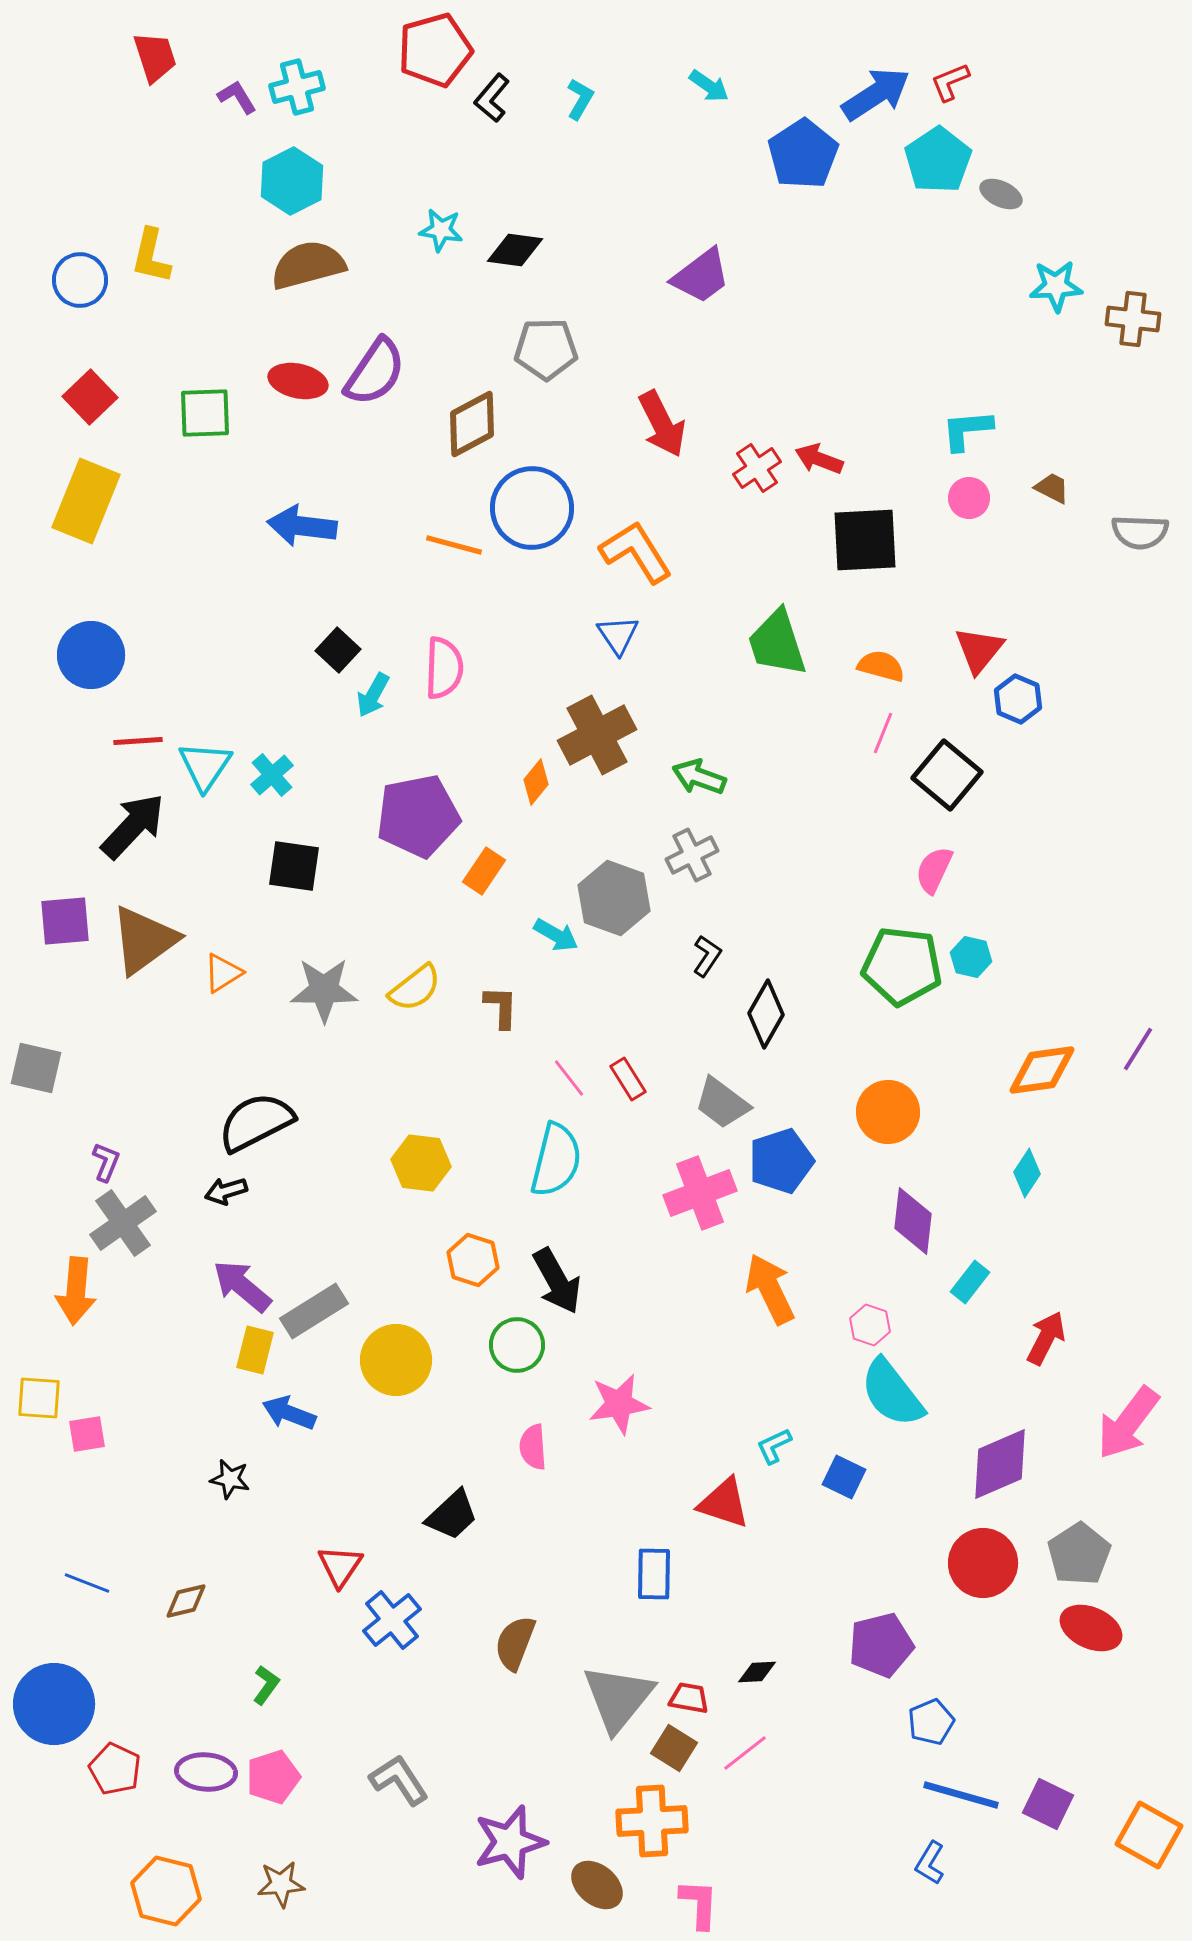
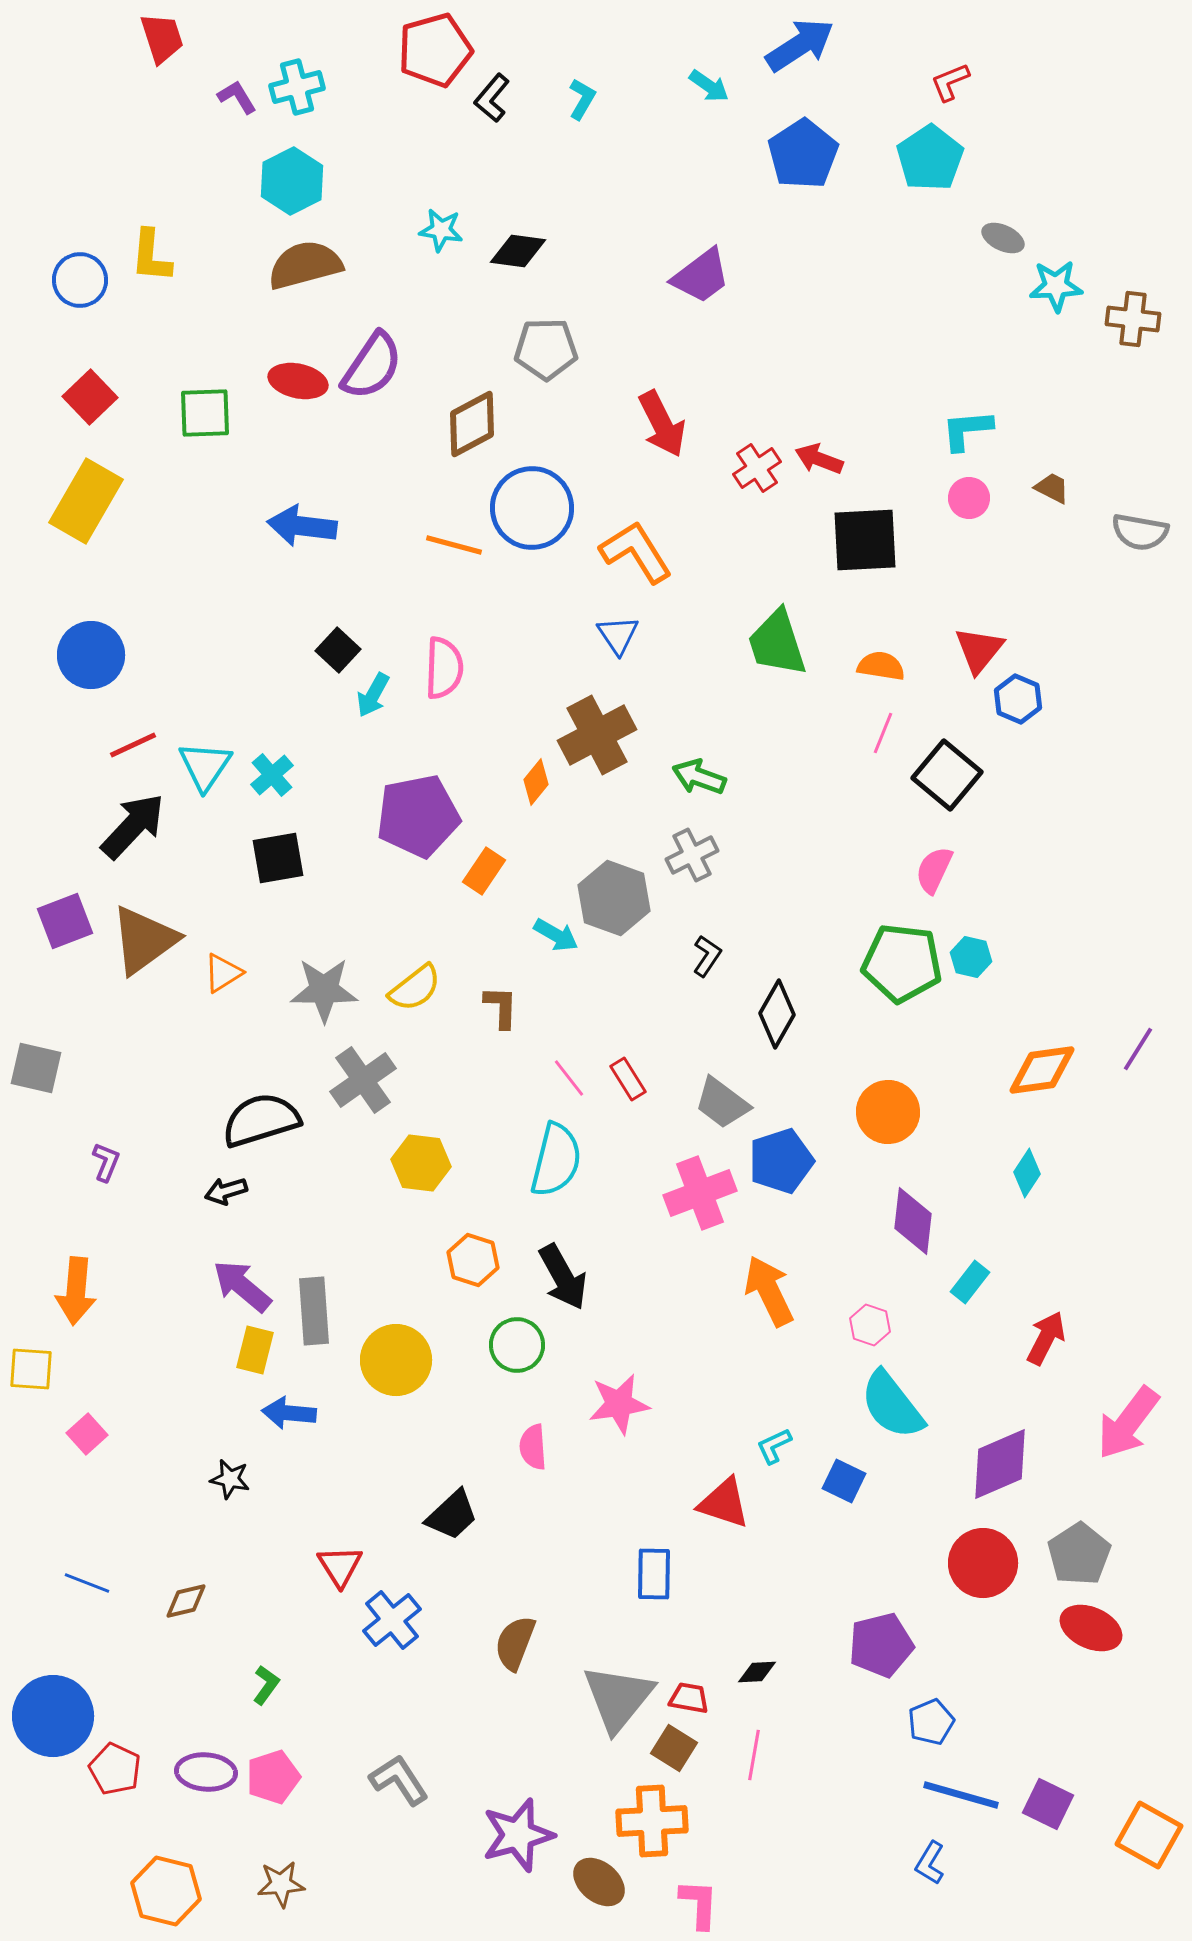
red trapezoid at (155, 57): moved 7 px right, 19 px up
blue arrow at (876, 94): moved 76 px left, 49 px up
cyan L-shape at (580, 99): moved 2 px right
cyan pentagon at (938, 160): moved 8 px left, 2 px up
gray ellipse at (1001, 194): moved 2 px right, 44 px down
black diamond at (515, 250): moved 3 px right, 1 px down
yellow L-shape at (151, 256): rotated 8 degrees counterclockwise
brown semicircle at (308, 265): moved 3 px left
purple semicircle at (375, 372): moved 3 px left, 6 px up
yellow rectangle at (86, 501): rotated 8 degrees clockwise
gray semicircle at (1140, 532): rotated 8 degrees clockwise
orange semicircle at (881, 666): rotated 6 degrees counterclockwise
red line at (138, 741): moved 5 px left, 4 px down; rotated 21 degrees counterclockwise
black square at (294, 866): moved 16 px left, 8 px up; rotated 18 degrees counterclockwise
purple square at (65, 921): rotated 16 degrees counterclockwise
green pentagon at (902, 966): moved 3 px up
black diamond at (766, 1014): moved 11 px right
black semicircle at (256, 1122): moved 5 px right, 2 px up; rotated 10 degrees clockwise
gray cross at (123, 1223): moved 240 px right, 143 px up
black arrow at (557, 1281): moved 6 px right, 4 px up
orange arrow at (770, 1289): moved 1 px left, 2 px down
gray rectangle at (314, 1311): rotated 62 degrees counterclockwise
cyan semicircle at (892, 1393): moved 12 px down
yellow square at (39, 1398): moved 8 px left, 29 px up
blue arrow at (289, 1413): rotated 16 degrees counterclockwise
pink square at (87, 1434): rotated 33 degrees counterclockwise
blue square at (844, 1477): moved 4 px down
red triangle at (340, 1566): rotated 6 degrees counterclockwise
blue circle at (54, 1704): moved 1 px left, 12 px down
pink line at (745, 1753): moved 9 px right, 2 px down; rotated 42 degrees counterclockwise
purple star at (510, 1842): moved 8 px right, 7 px up
brown ellipse at (597, 1885): moved 2 px right, 3 px up
